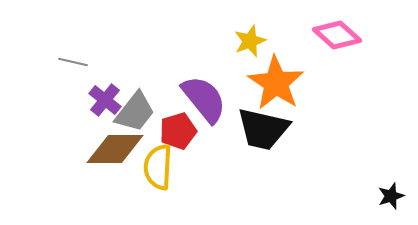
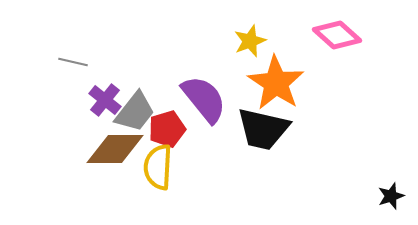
red pentagon: moved 11 px left, 2 px up
